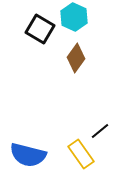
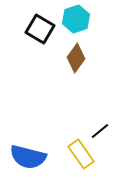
cyan hexagon: moved 2 px right, 2 px down; rotated 16 degrees clockwise
blue semicircle: moved 2 px down
